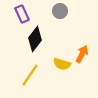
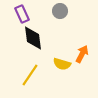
black diamond: moved 2 px left, 1 px up; rotated 45 degrees counterclockwise
